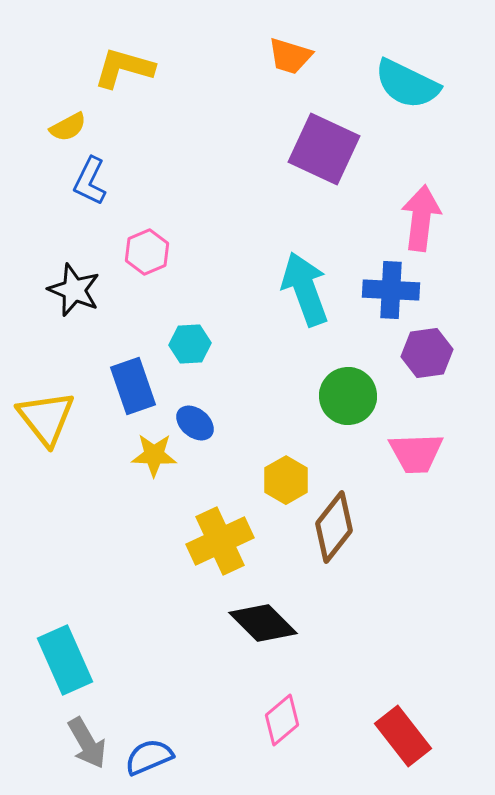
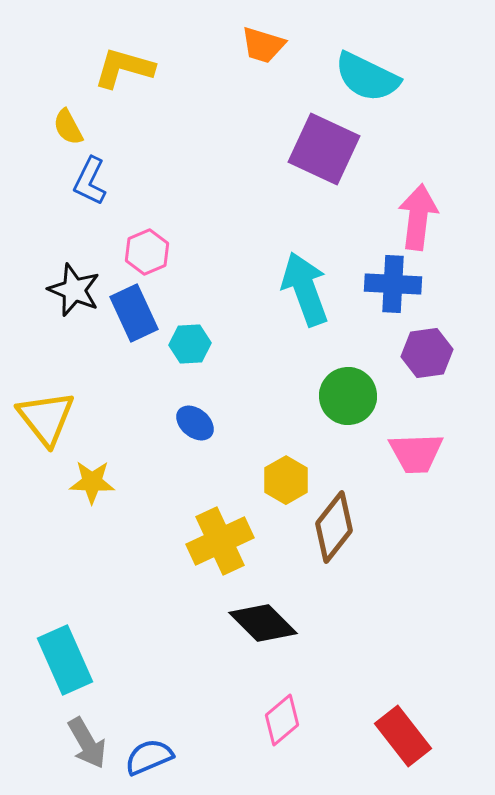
orange trapezoid: moved 27 px left, 11 px up
cyan semicircle: moved 40 px left, 7 px up
yellow semicircle: rotated 90 degrees clockwise
pink arrow: moved 3 px left, 1 px up
blue cross: moved 2 px right, 6 px up
blue rectangle: moved 1 px right, 73 px up; rotated 6 degrees counterclockwise
yellow star: moved 62 px left, 27 px down
